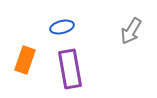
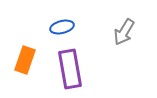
gray arrow: moved 7 px left, 1 px down
